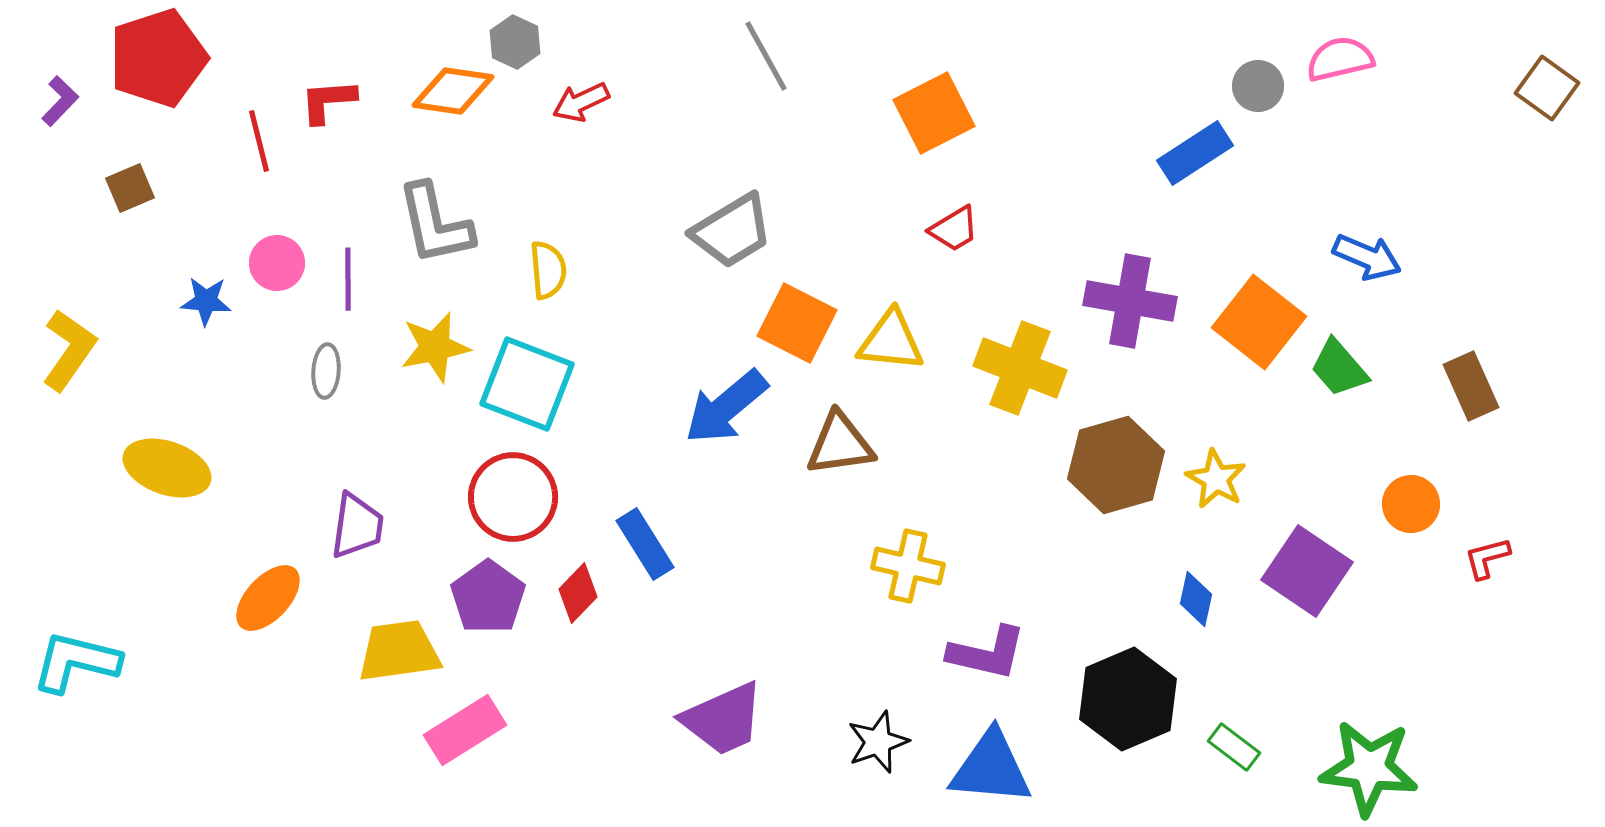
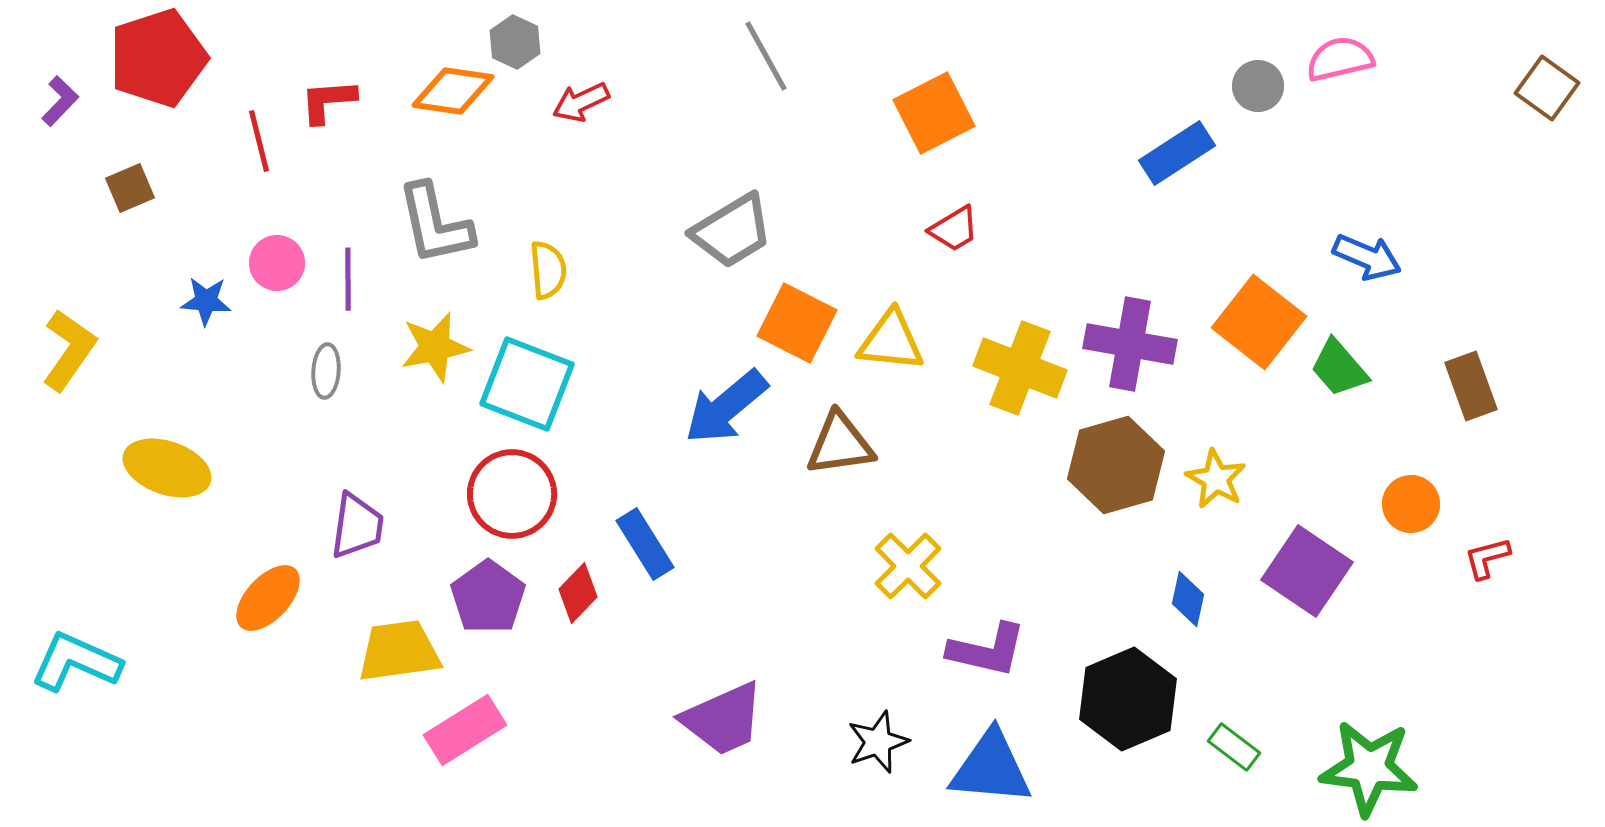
blue rectangle at (1195, 153): moved 18 px left
purple cross at (1130, 301): moved 43 px down
brown rectangle at (1471, 386): rotated 4 degrees clockwise
red circle at (513, 497): moved 1 px left, 3 px up
yellow cross at (908, 566): rotated 32 degrees clockwise
blue diamond at (1196, 599): moved 8 px left
purple L-shape at (987, 653): moved 3 px up
cyan L-shape at (76, 662): rotated 10 degrees clockwise
